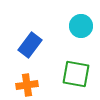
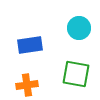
cyan circle: moved 2 px left, 2 px down
blue rectangle: rotated 45 degrees clockwise
